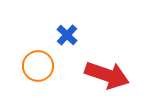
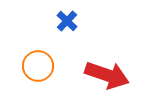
blue cross: moved 14 px up
